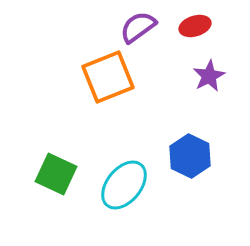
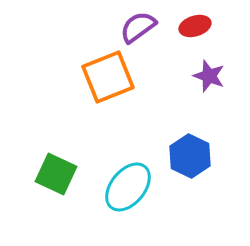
purple star: rotated 24 degrees counterclockwise
cyan ellipse: moved 4 px right, 2 px down
